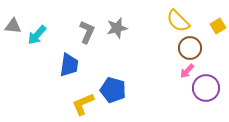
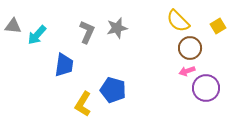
blue trapezoid: moved 5 px left
pink arrow: rotated 28 degrees clockwise
yellow L-shape: rotated 35 degrees counterclockwise
